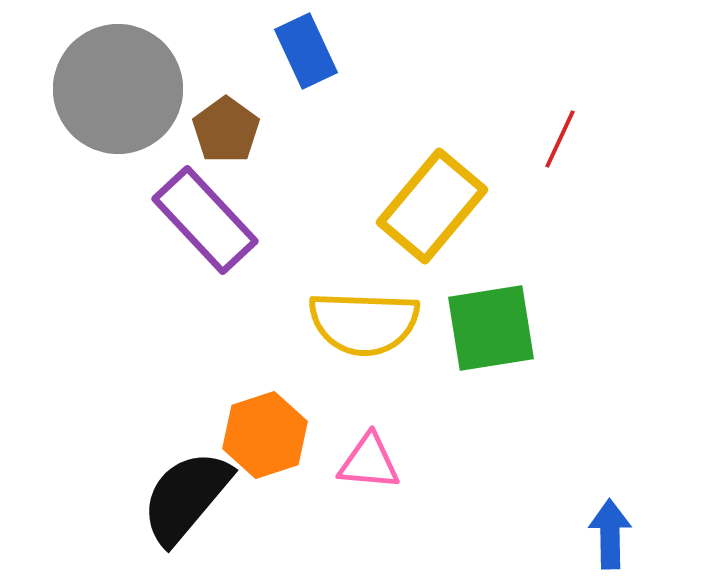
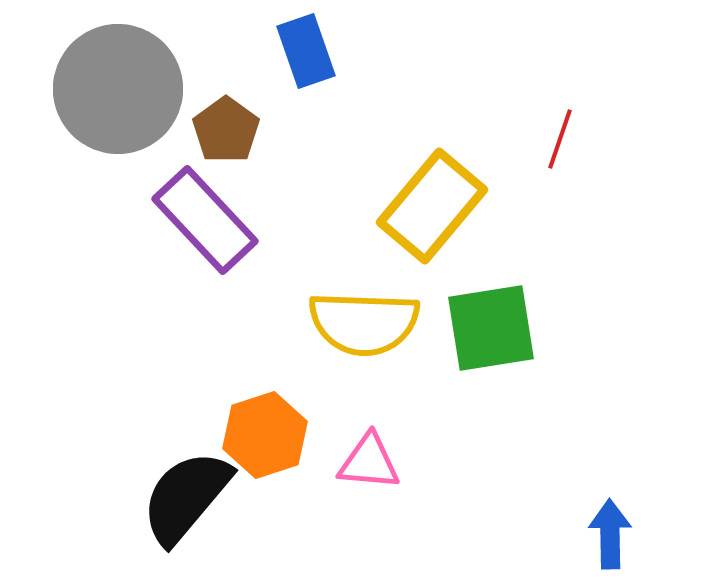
blue rectangle: rotated 6 degrees clockwise
red line: rotated 6 degrees counterclockwise
